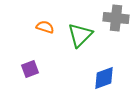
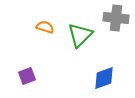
purple square: moved 3 px left, 7 px down
